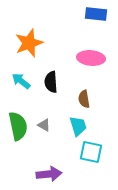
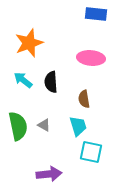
cyan arrow: moved 2 px right, 1 px up
